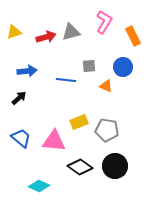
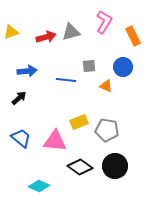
yellow triangle: moved 3 px left
pink triangle: moved 1 px right
